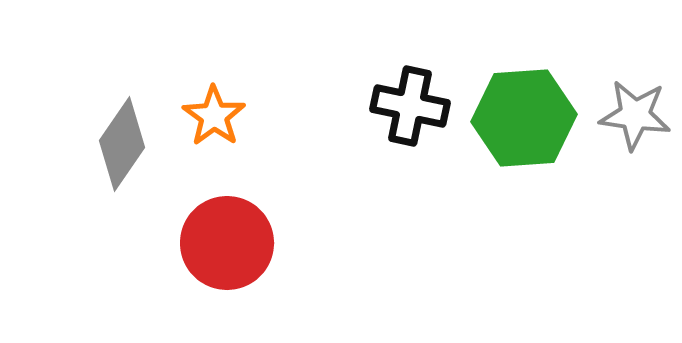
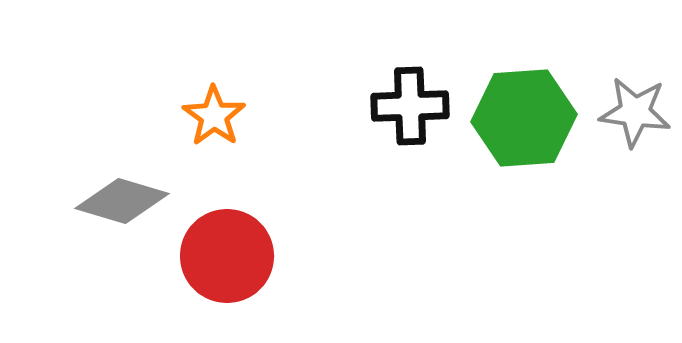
black cross: rotated 14 degrees counterclockwise
gray star: moved 3 px up
gray diamond: moved 57 px down; rotated 72 degrees clockwise
red circle: moved 13 px down
